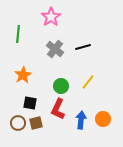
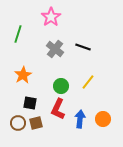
green line: rotated 12 degrees clockwise
black line: rotated 35 degrees clockwise
blue arrow: moved 1 px left, 1 px up
